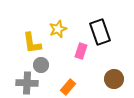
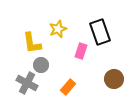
gray cross: rotated 25 degrees clockwise
